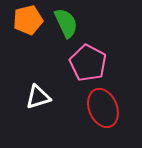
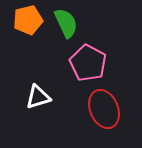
red ellipse: moved 1 px right, 1 px down
